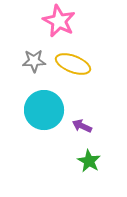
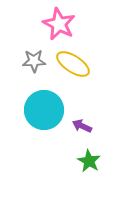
pink star: moved 3 px down
yellow ellipse: rotated 12 degrees clockwise
